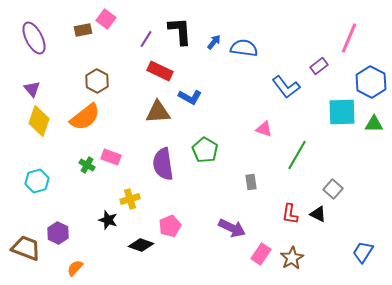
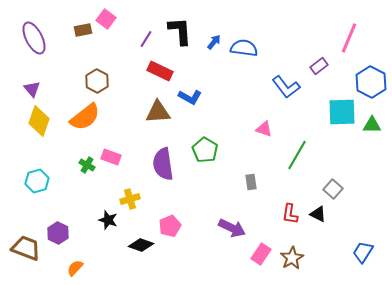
green triangle at (374, 124): moved 2 px left, 1 px down
